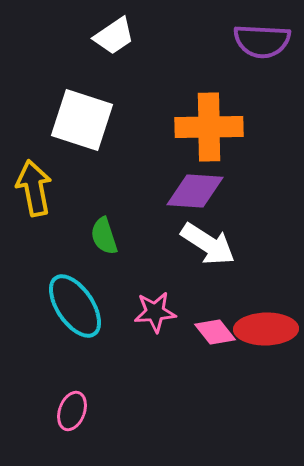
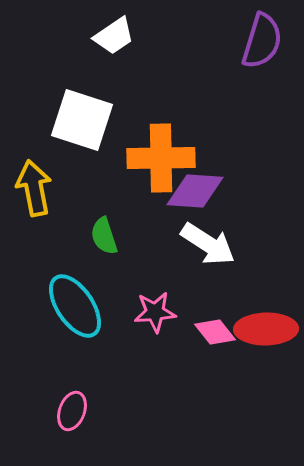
purple semicircle: rotated 76 degrees counterclockwise
orange cross: moved 48 px left, 31 px down
